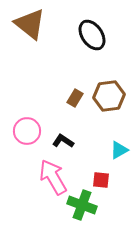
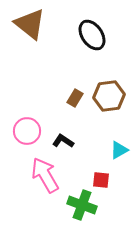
pink arrow: moved 8 px left, 2 px up
